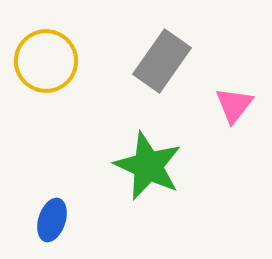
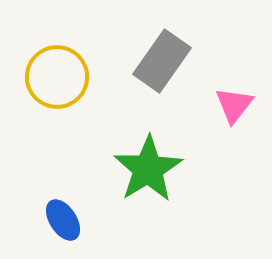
yellow circle: moved 11 px right, 16 px down
green star: moved 3 px down; rotated 16 degrees clockwise
blue ellipse: moved 11 px right; rotated 51 degrees counterclockwise
